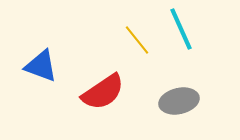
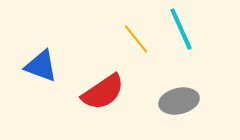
yellow line: moved 1 px left, 1 px up
